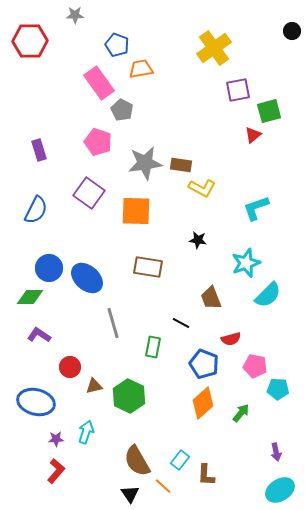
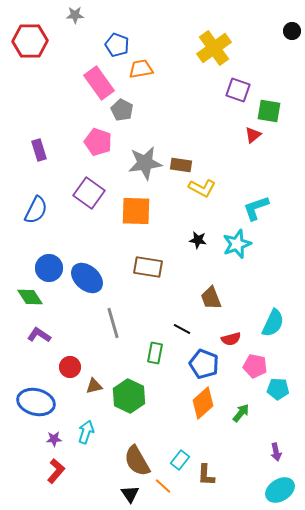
purple square at (238, 90): rotated 30 degrees clockwise
green square at (269, 111): rotated 25 degrees clockwise
cyan star at (246, 263): moved 9 px left, 19 px up
cyan semicircle at (268, 295): moved 5 px right, 28 px down; rotated 20 degrees counterclockwise
green diamond at (30, 297): rotated 56 degrees clockwise
black line at (181, 323): moved 1 px right, 6 px down
green rectangle at (153, 347): moved 2 px right, 6 px down
purple star at (56, 439): moved 2 px left
